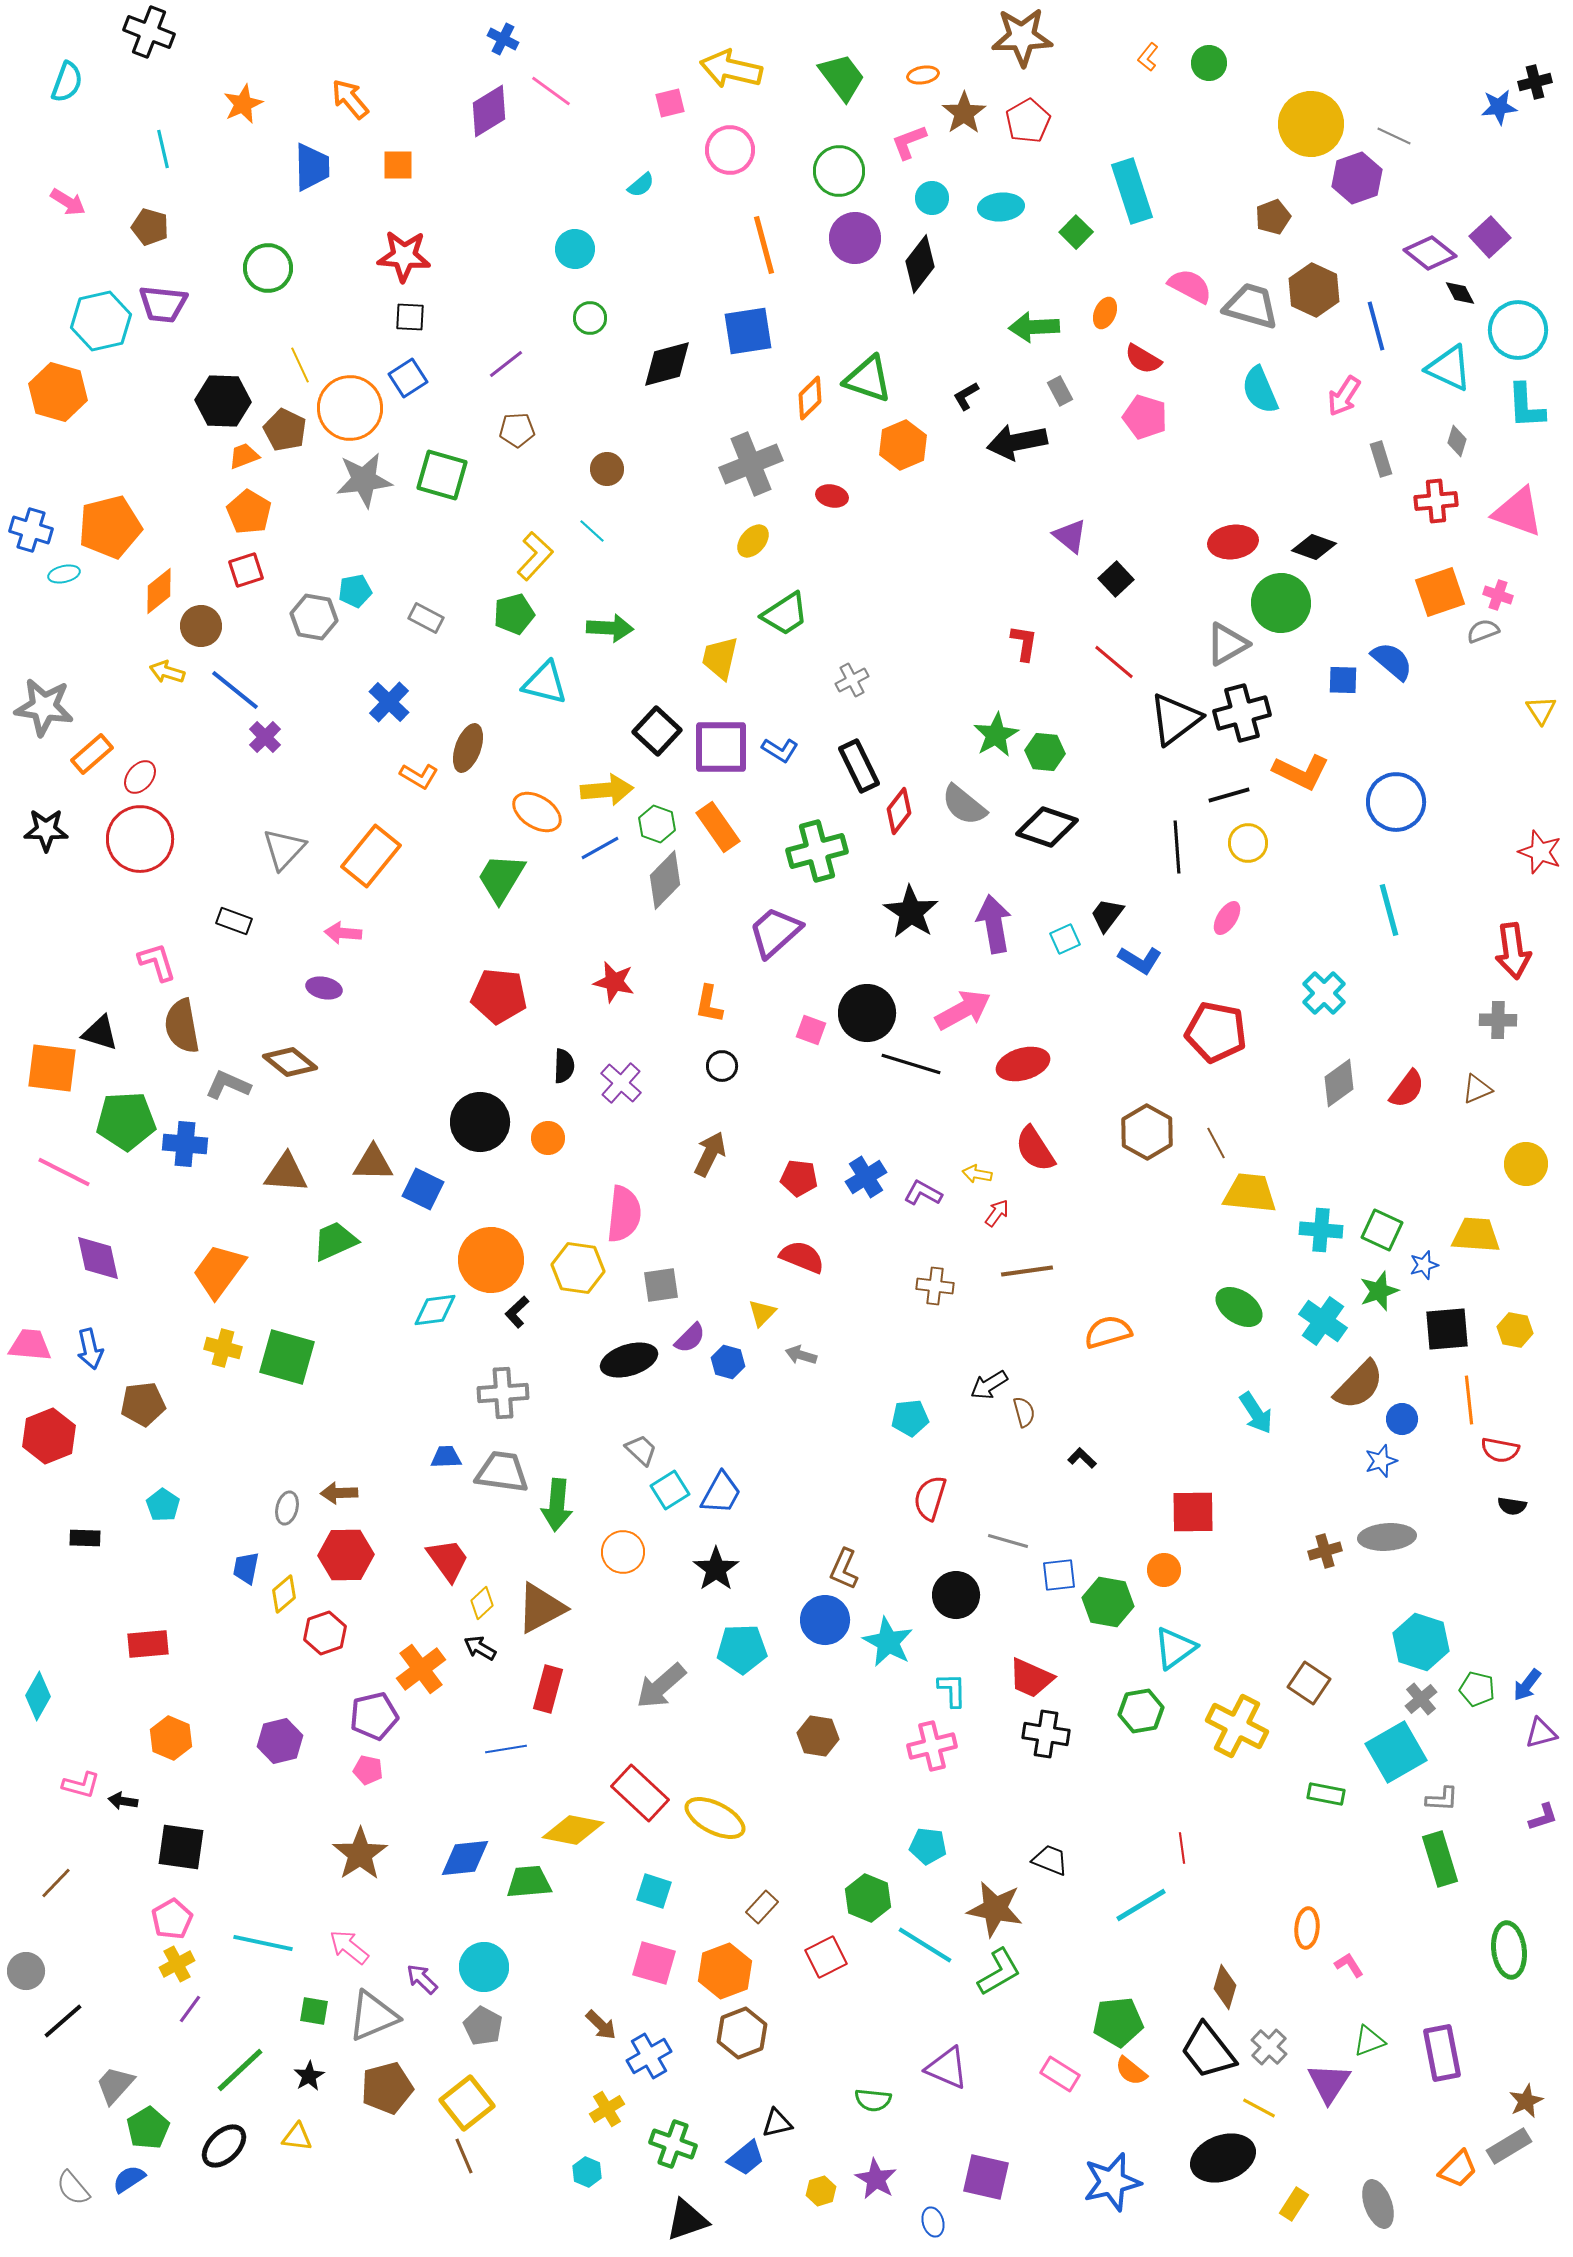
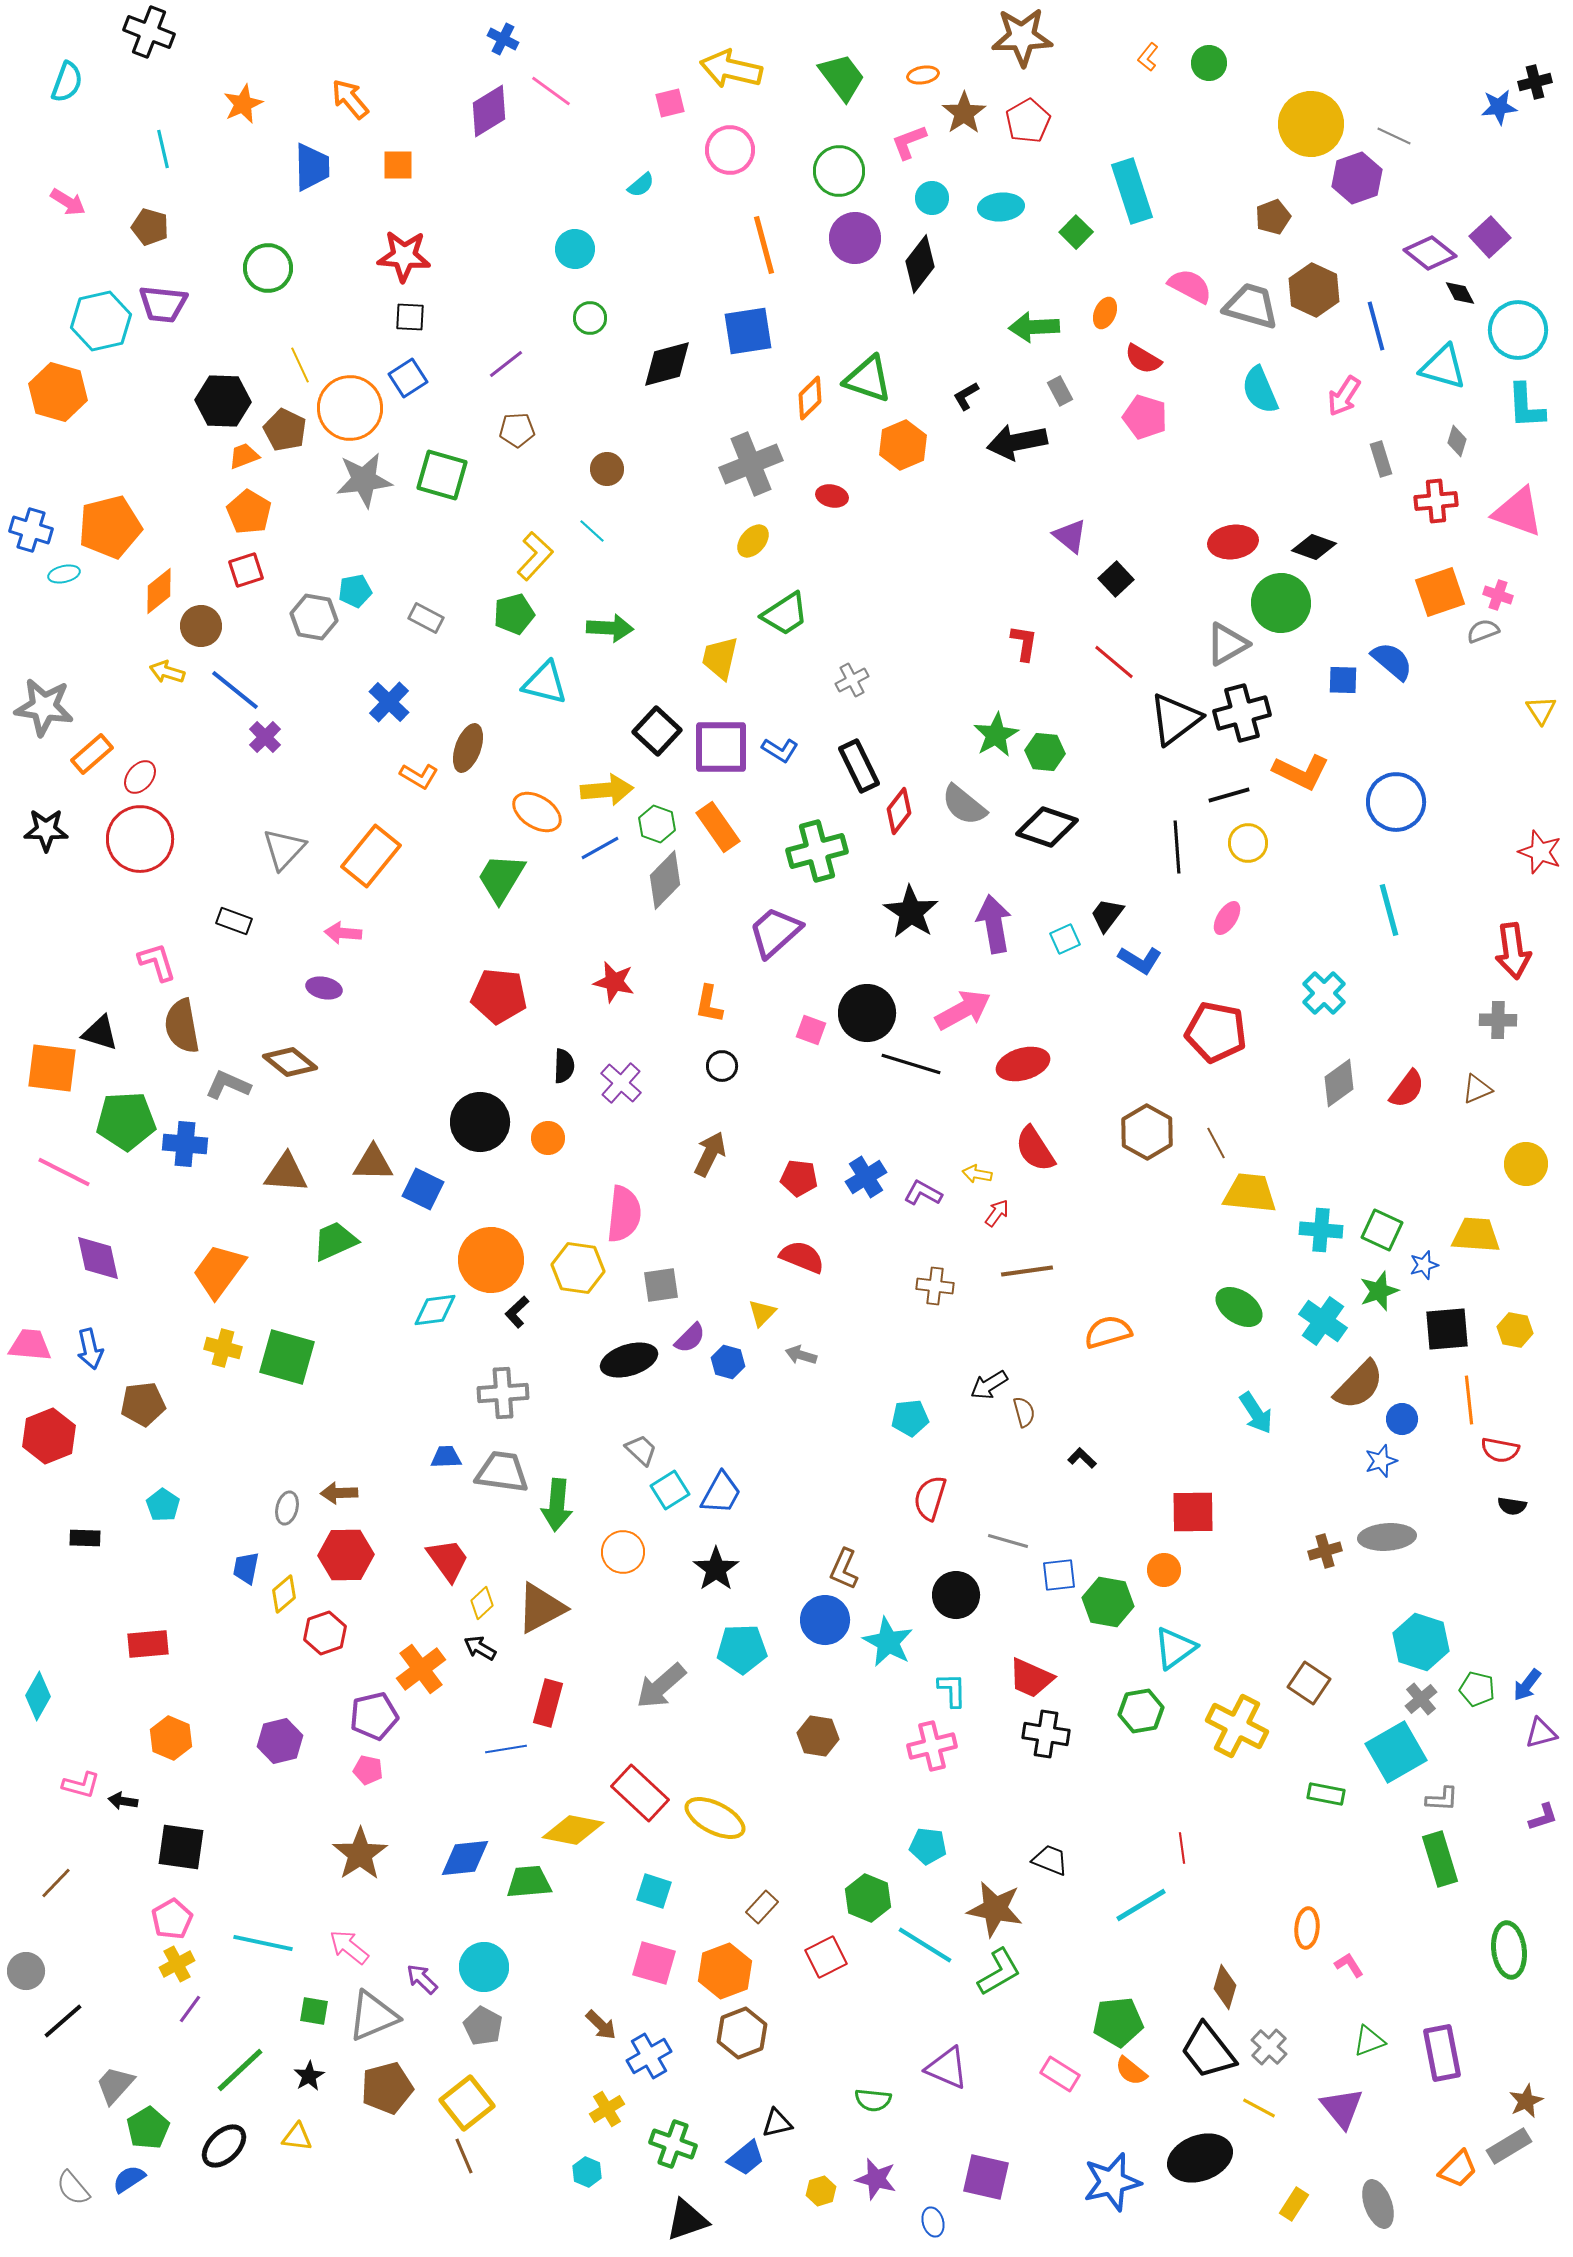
cyan triangle at (1449, 368): moved 6 px left, 1 px up; rotated 9 degrees counterclockwise
red rectangle at (548, 1689): moved 14 px down
purple triangle at (1329, 2083): moved 13 px right, 25 px down; rotated 12 degrees counterclockwise
black ellipse at (1223, 2158): moved 23 px left
purple star at (876, 2179): rotated 15 degrees counterclockwise
